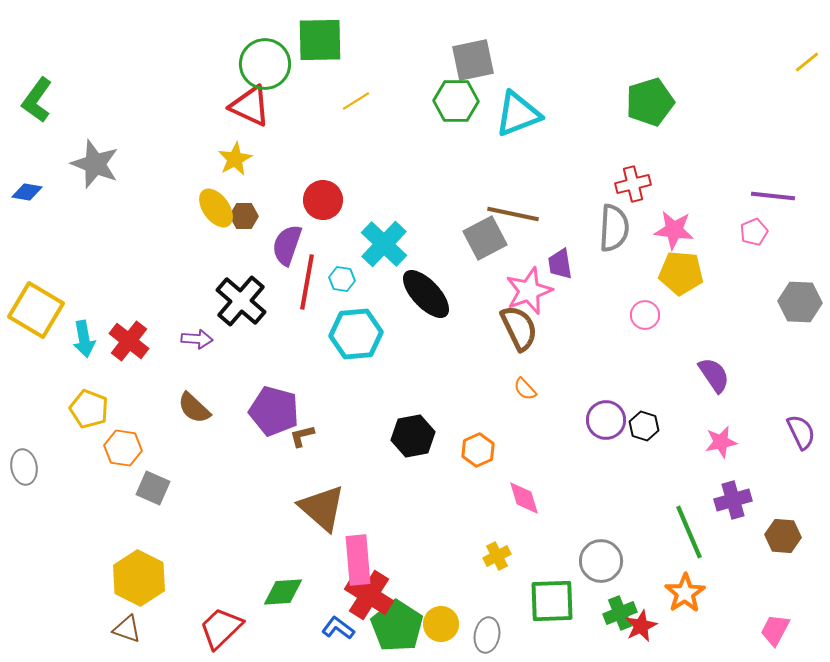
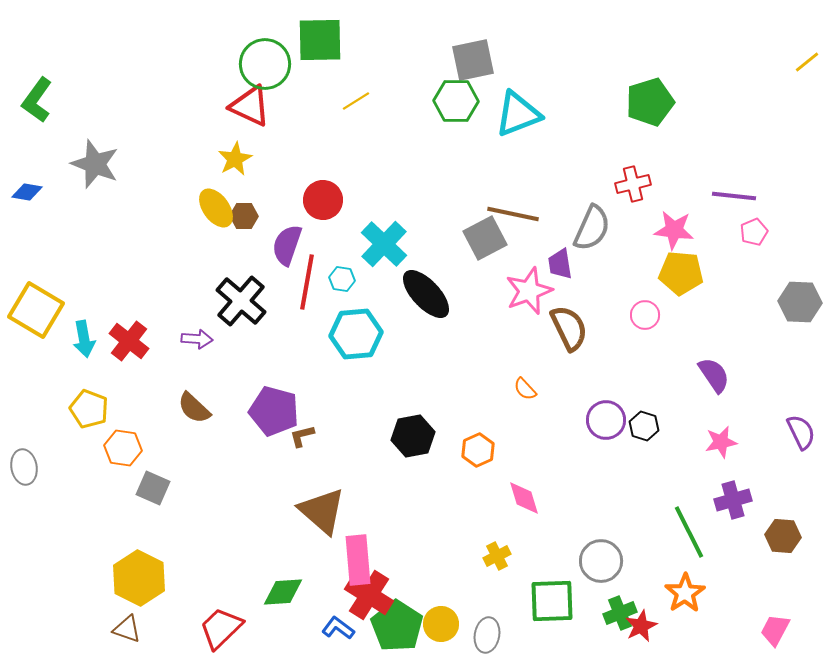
purple line at (773, 196): moved 39 px left
gray semicircle at (614, 228): moved 22 px left; rotated 21 degrees clockwise
brown semicircle at (519, 328): moved 50 px right
brown triangle at (322, 508): moved 3 px down
green line at (689, 532): rotated 4 degrees counterclockwise
